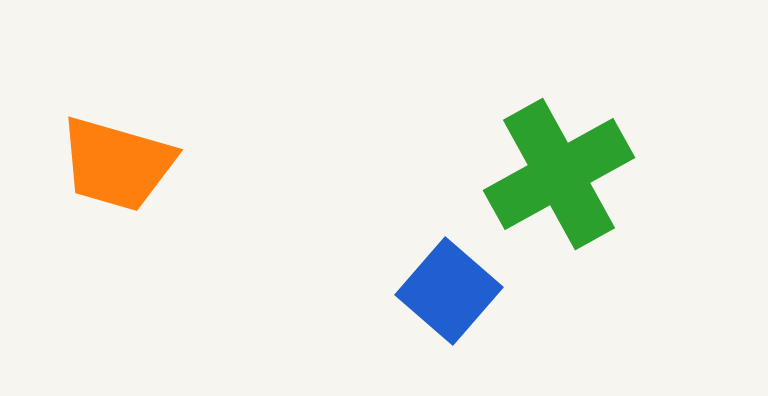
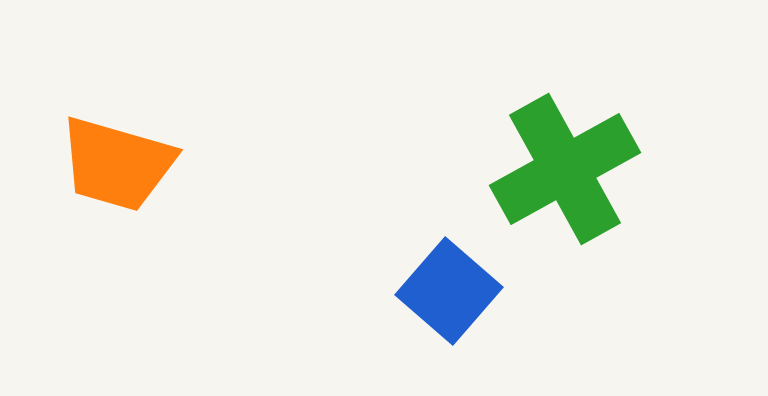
green cross: moved 6 px right, 5 px up
